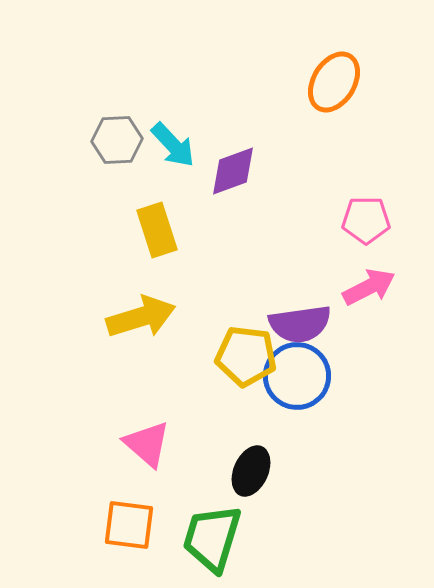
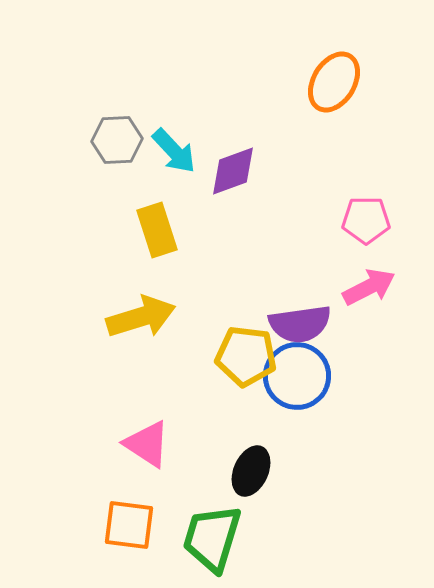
cyan arrow: moved 1 px right, 6 px down
pink triangle: rotated 8 degrees counterclockwise
